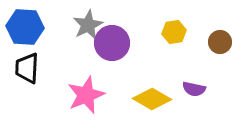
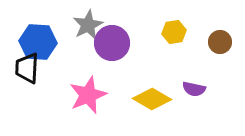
blue hexagon: moved 13 px right, 15 px down
pink star: moved 2 px right
